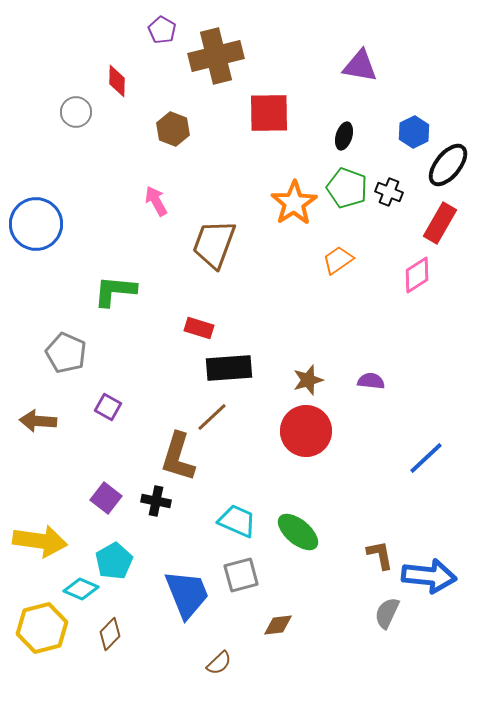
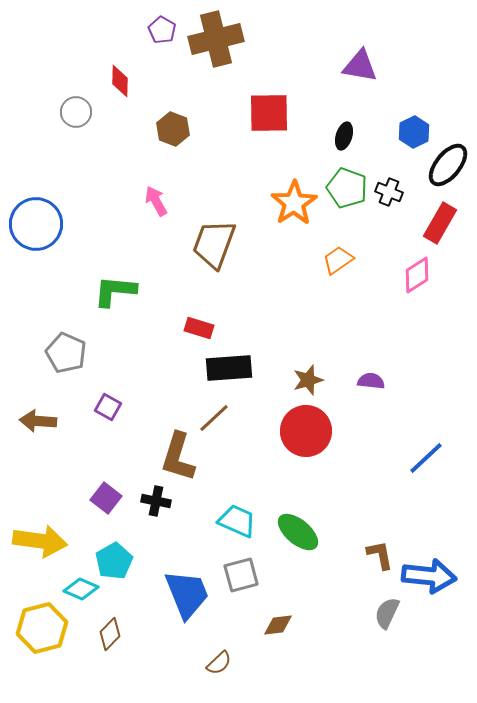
brown cross at (216, 56): moved 17 px up
red diamond at (117, 81): moved 3 px right
brown line at (212, 417): moved 2 px right, 1 px down
